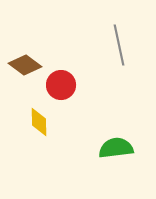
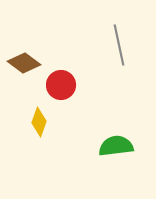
brown diamond: moved 1 px left, 2 px up
yellow diamond: rotated 20 degrees clockwise
green semicircle: moved 2 px up
